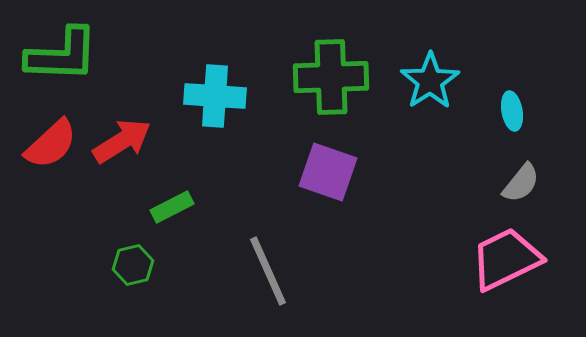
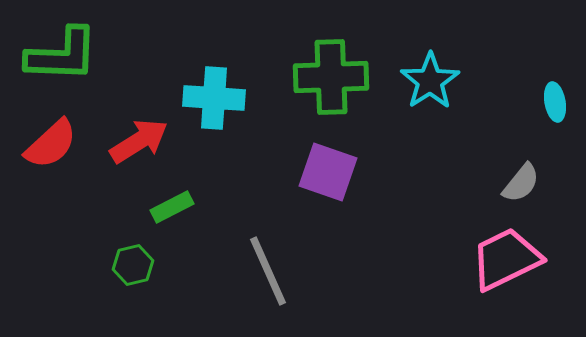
cyan cross: moved 1 px left, 2 px down
cyan ellipse: moved 43 px right, 9 px up
red arrow: moved 17 px right
